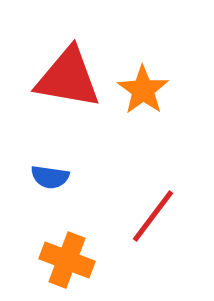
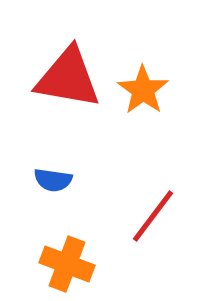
blue semicircle: moved 3 px right, 3 px down
orange cross: moved 4 px down
